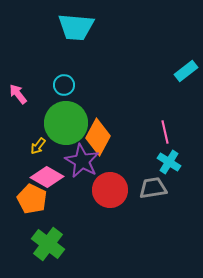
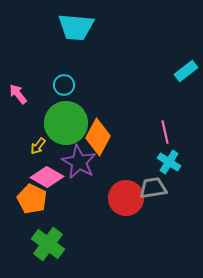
purple star: moved 3 px left, 1 px down
red circle: moved 16 px right, 8 px down
